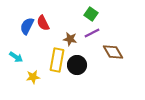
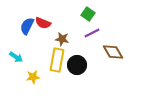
green square: moved 3 px left
red semicircle: rotated 42 degrees counterclockwise
brown star: moved 8 px left
